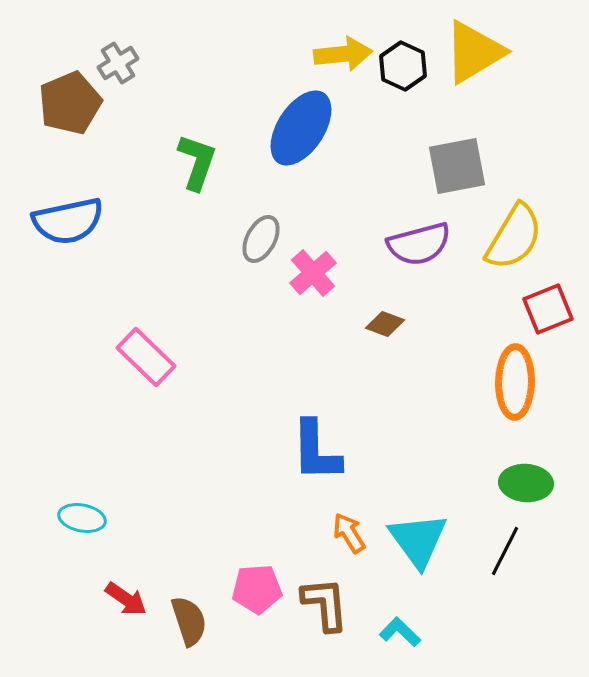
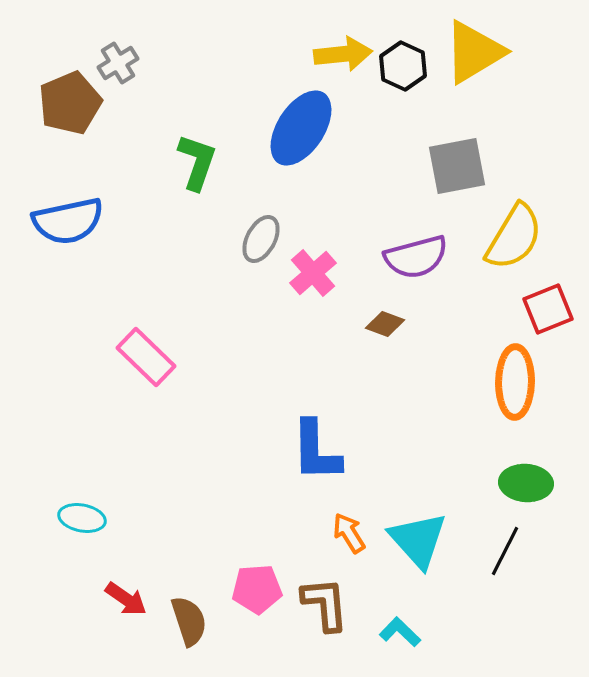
purple semicircle: moved 3 px left, 13 px down
cyan triangle: rotated 6 degrees counterclockwise
